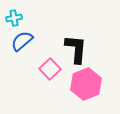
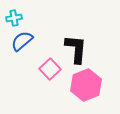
pink hexagon: moved 1 px down
